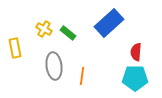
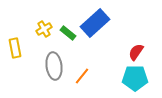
blue rectangle: moved 14 px left
yellow cross: rotated 28 degrees clockwise
red semicircle: rotated 30 degrees clockwise
orange line: rotated 30 degrees clockwise
